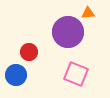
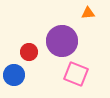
purple circle: moved 6 px left, 9 px down
blue circle: moved 2 px left
